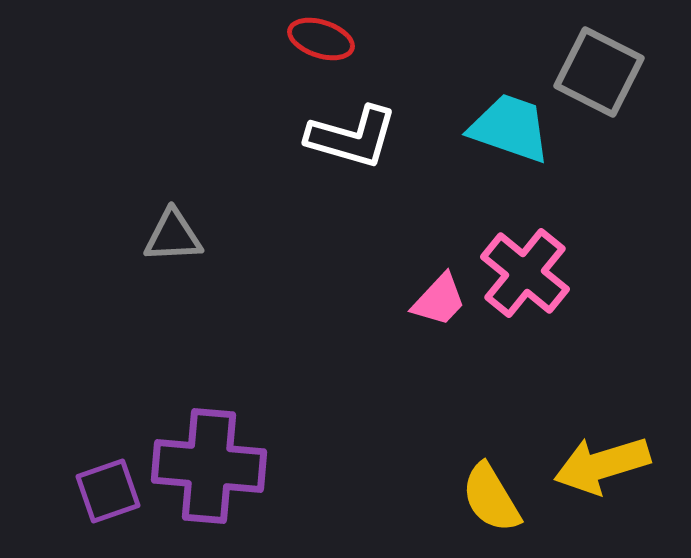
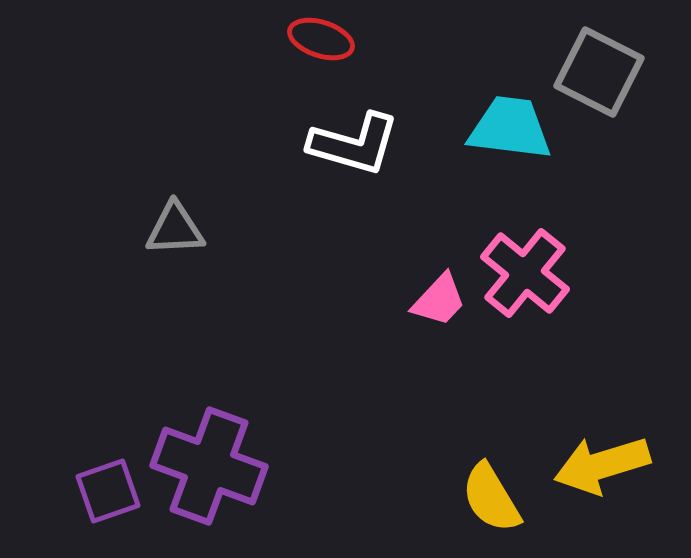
cyan trapezoid: rotated 12 degrees counterclockwise
white L-shape: moved 2 px right, 7 px down
gray triangle: moved 2 px right, 7 px up
purple cross: rotated 15 degrees clockwise
